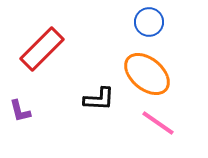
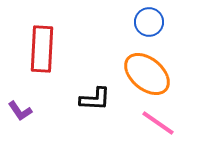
red rectangle: rotated 42 degrees counterclockwise
black L-shape: moved 4 px left
purple L-shape: rotated 20 degrees counterclockwise
